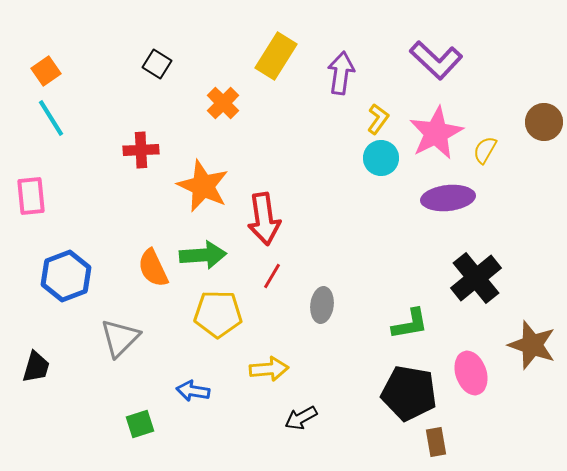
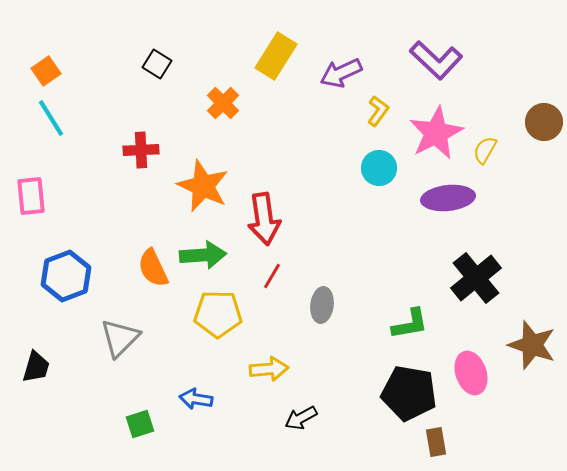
purple arrow: rotated 123 degrees counterclockwise
yellow L-shape: moved 8 px up
cyan circle: moved 2 px left, 10 px down
blue arrow: moved 3 px right, 8 px down
